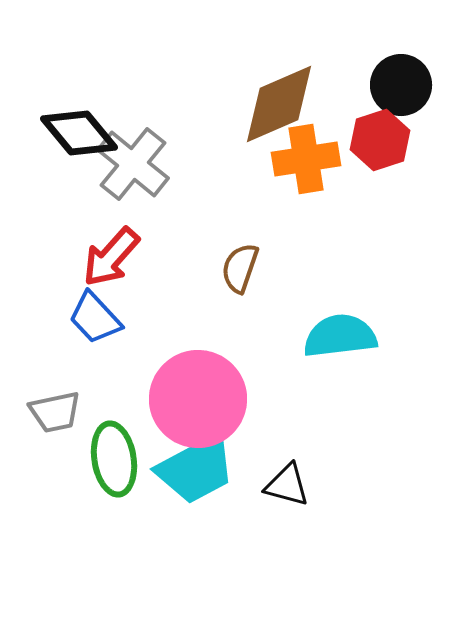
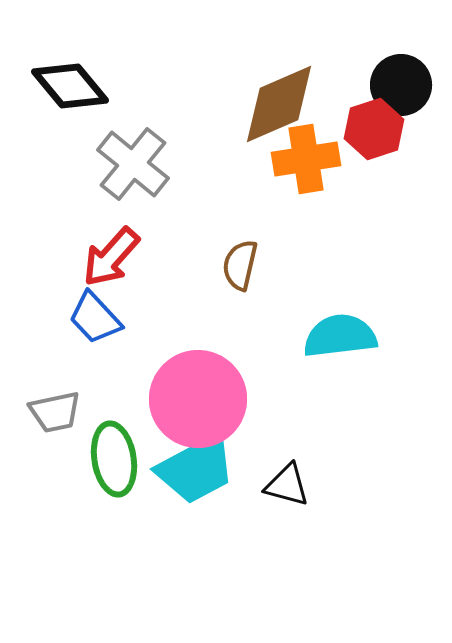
black diamond: moved 9 px left, 47 px up
red hexagon: moved 6 px left, 11 px up
brown semicircle: moved 3 px up; rotated 6 degrees counterclockwise
